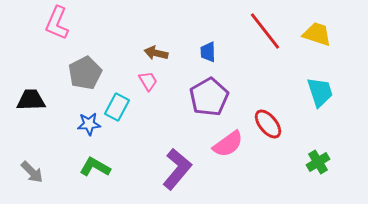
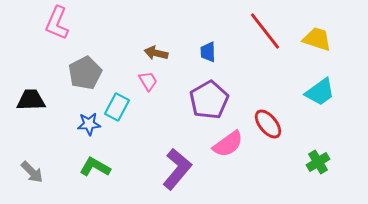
yellow trapezoid: moved 5 px down
cyan trapezoid: rotated 72 degrees clockwise
purple pentagon: moved 3 px down
